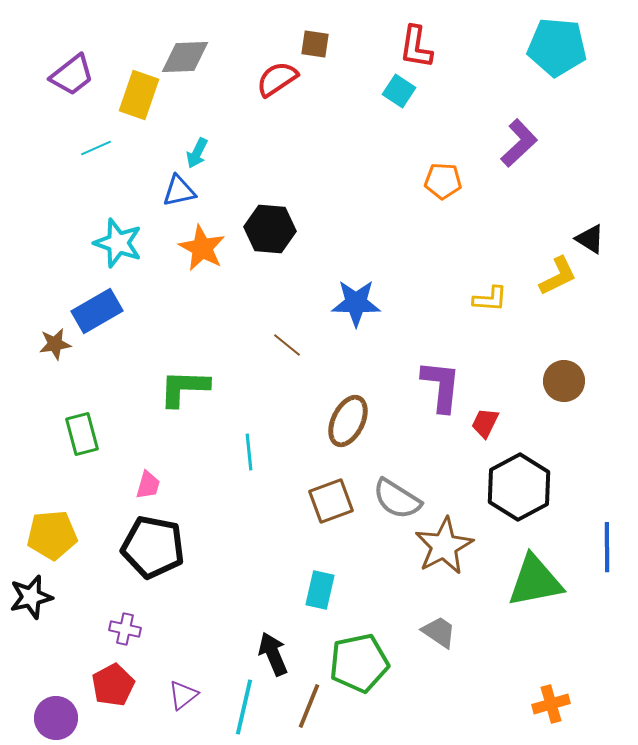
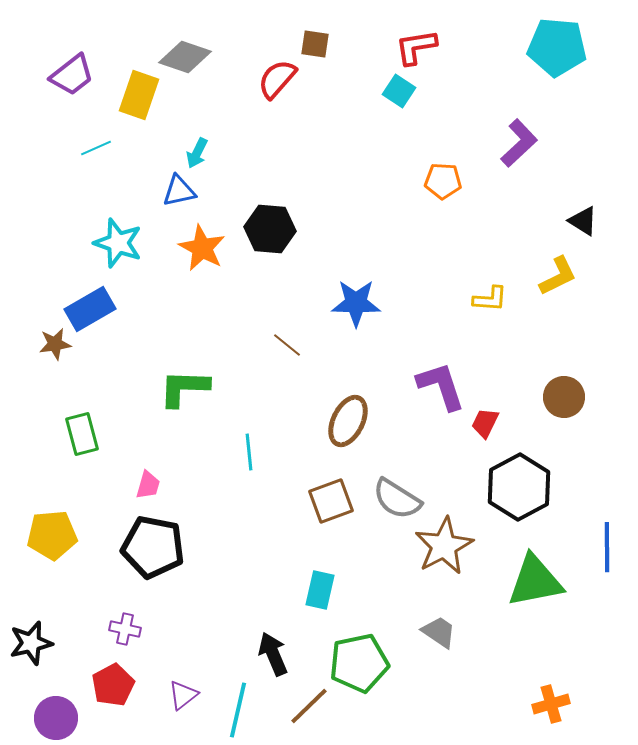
red L-shape at (416, 47): rotated 72 degrees clockwise
gray diamond at (185, 57): rotated 21 degrees clockwise
red semicircle at (277, 79): rotated 15 degrees counterclockwise
black triangle at (590, 239): moved 7 px left, 18 px up
blue rectangle at (97, 311): moved 7 px left, 2 px up
brown circle at (564, 381): moved 16 px down
purple L-shape at (441, 386): rotated 24 degrees counterclockwise
black star at (31, 597): moved 46 px down
brown line at (309, 706): rotated 24 degrees clockwise
cyan line at (244, 707): moved 6 px left, 3 px down
